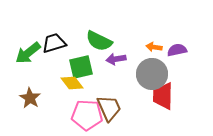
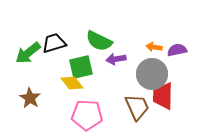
brown trapezoid: moved 28 px right, 1 px up
